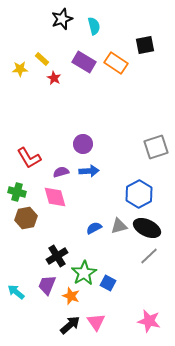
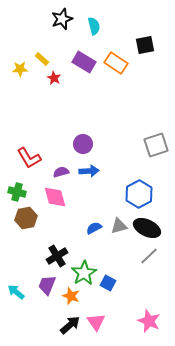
gray square: moved 2 px up
pink star: rotated 10 degrees clockwise
